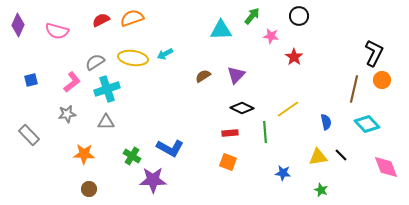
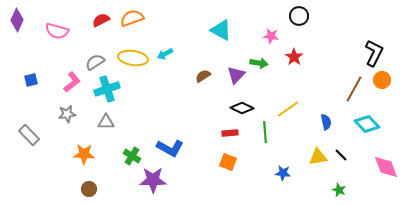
green arrow: moved 7 px right, 47 px down; rotated 60 degrees clockwise
purple diamond: moved 1 px left, 5 px up
cyan triangle: rotated 30 degrees clockwise
brown line: rotated 16 degrees clockwise
green star: moved 18 px right
